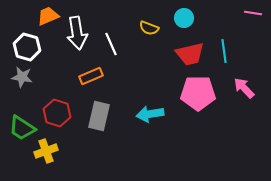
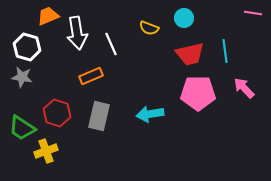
cyan line: moved 1 px right
